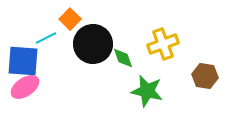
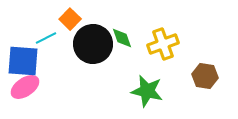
green diamond: moved 1 px left, 20 px up
